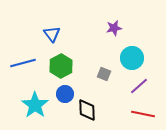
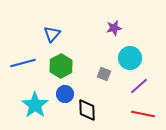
blue triangle: rotated 18 degrees clockwise
cyan circle: moved 2 px left
